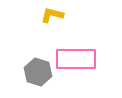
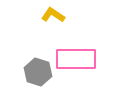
yellow L-shape: moved 1 px right; rotated 20 degrees clockwise
